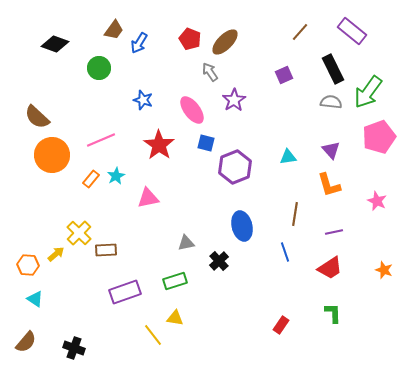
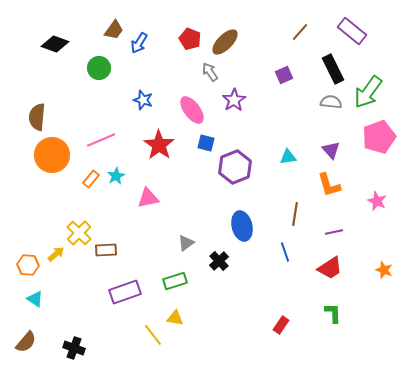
brown semicircle at (37, 117): rotated 52 degrees clockwise
gray triangle at (186, 243): rotated 24 degrees counterclockwise
